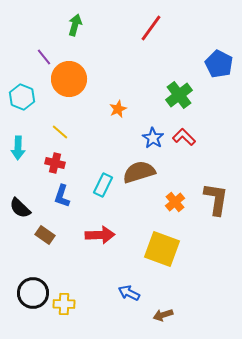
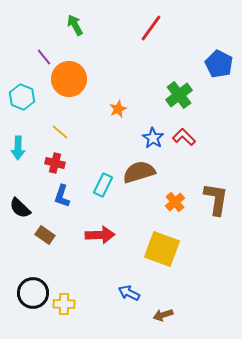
green arrow: rotated 45 degrees counterclockwise
